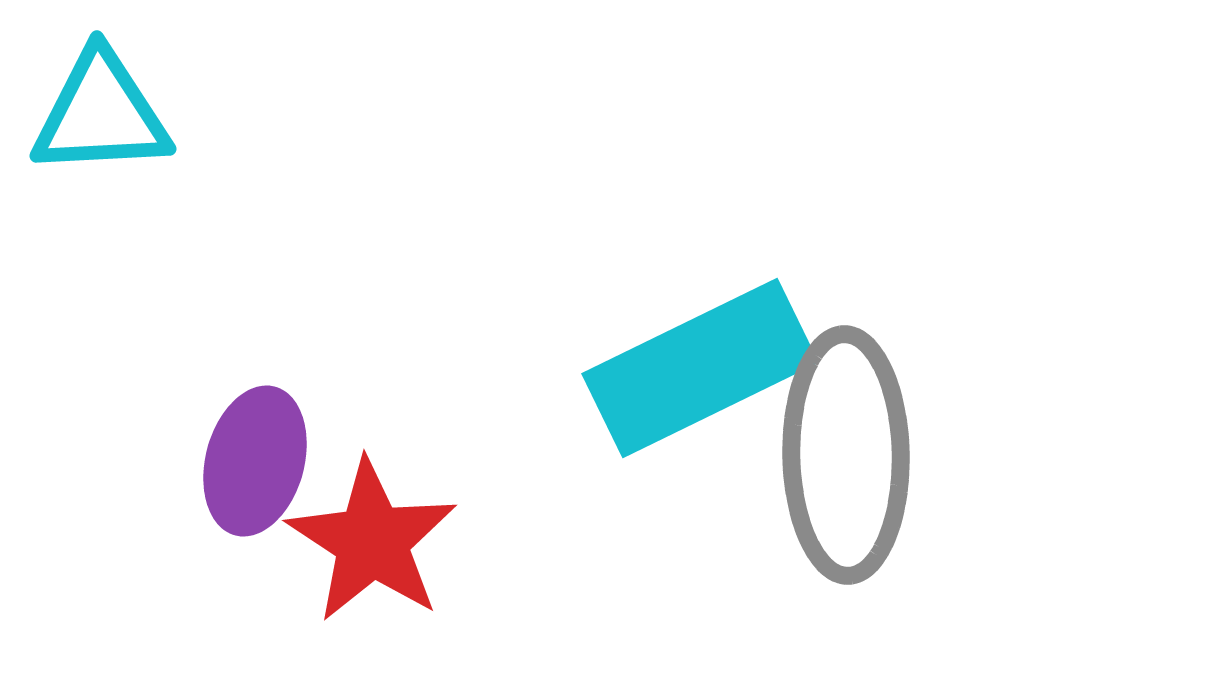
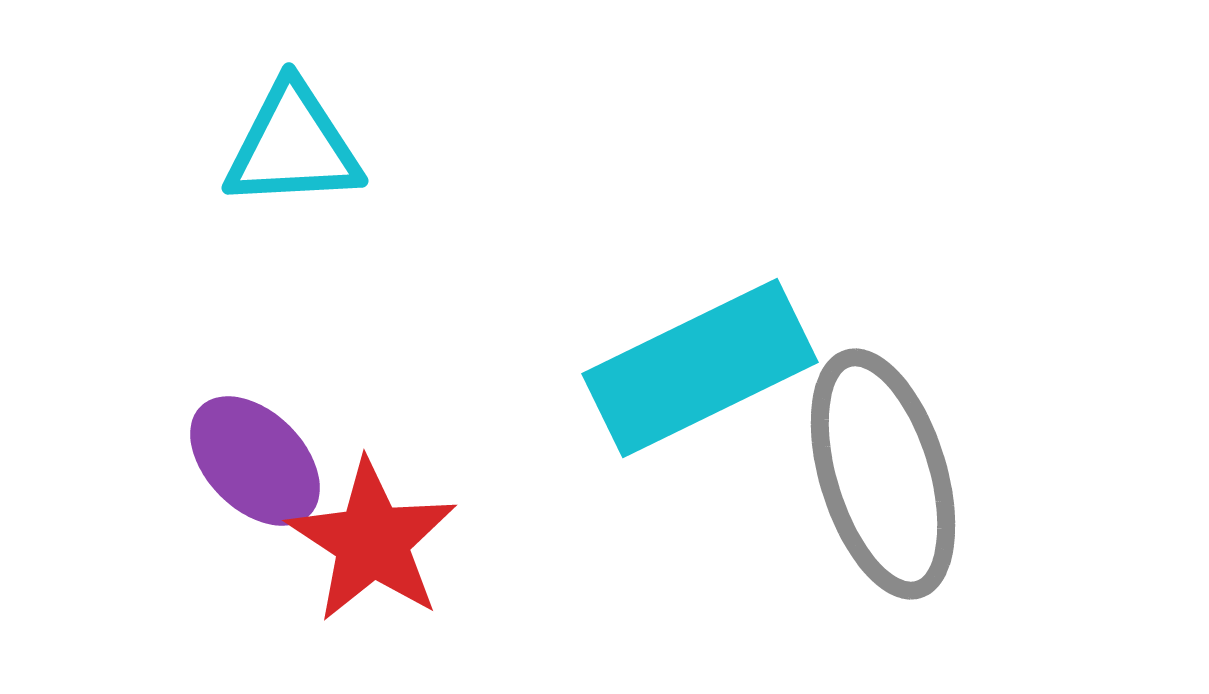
cyan triangle: moved 192 px right, 32 px down
gray ellipse: moved 37 px right, 19 px down; rotated 16 degrees counterclockwise
purple ellipse: rotated 60 degrees counterclockwise
